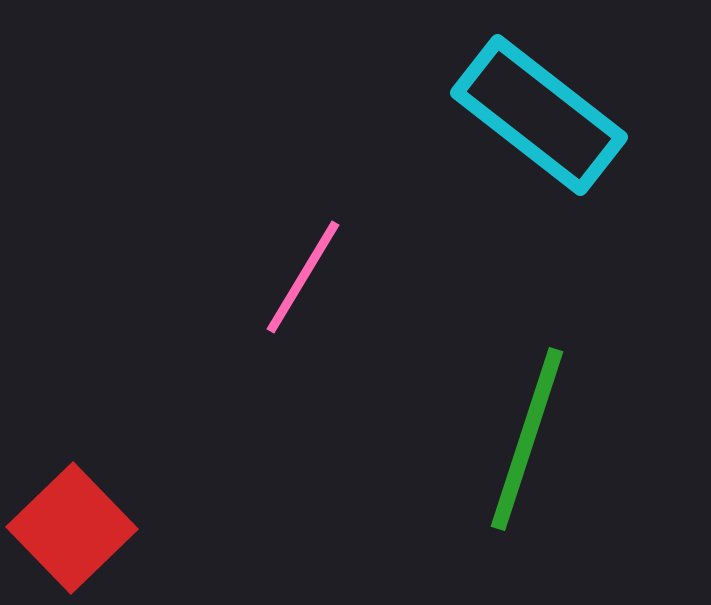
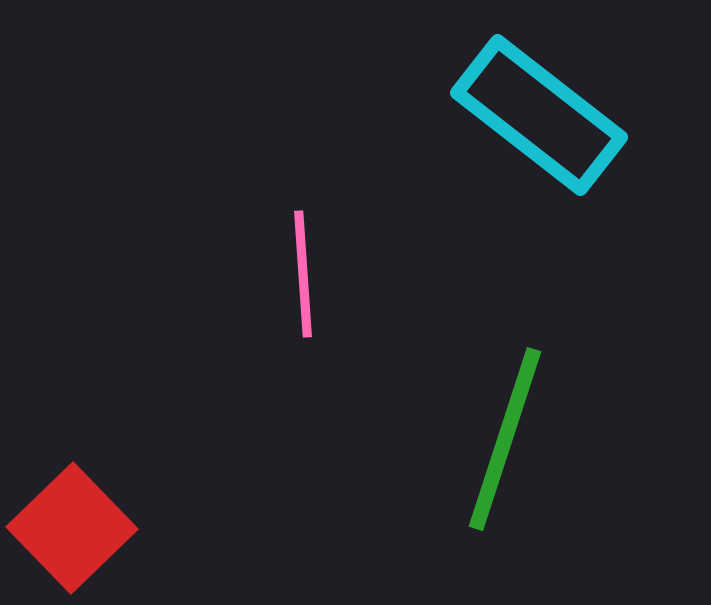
pink line: moved 3 px up; rotated 35 degrees counterclockwise
green line: moved 22 px left
